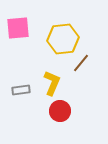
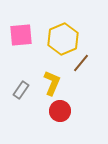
pink square: moved 3 px right, 7 px down
yellow hexagon: rotated 16 degrees counterclockwise
gray rectangle: rotated 48 degrees counterclockwise
